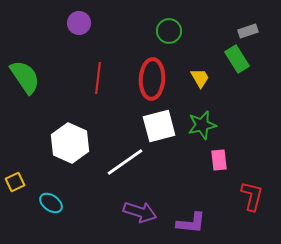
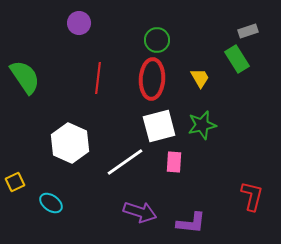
green circle: moved 12 px left, 9 px down
pink rectangle: moved 45 px left, 2 px down; rotated 10 degrees clockwise
